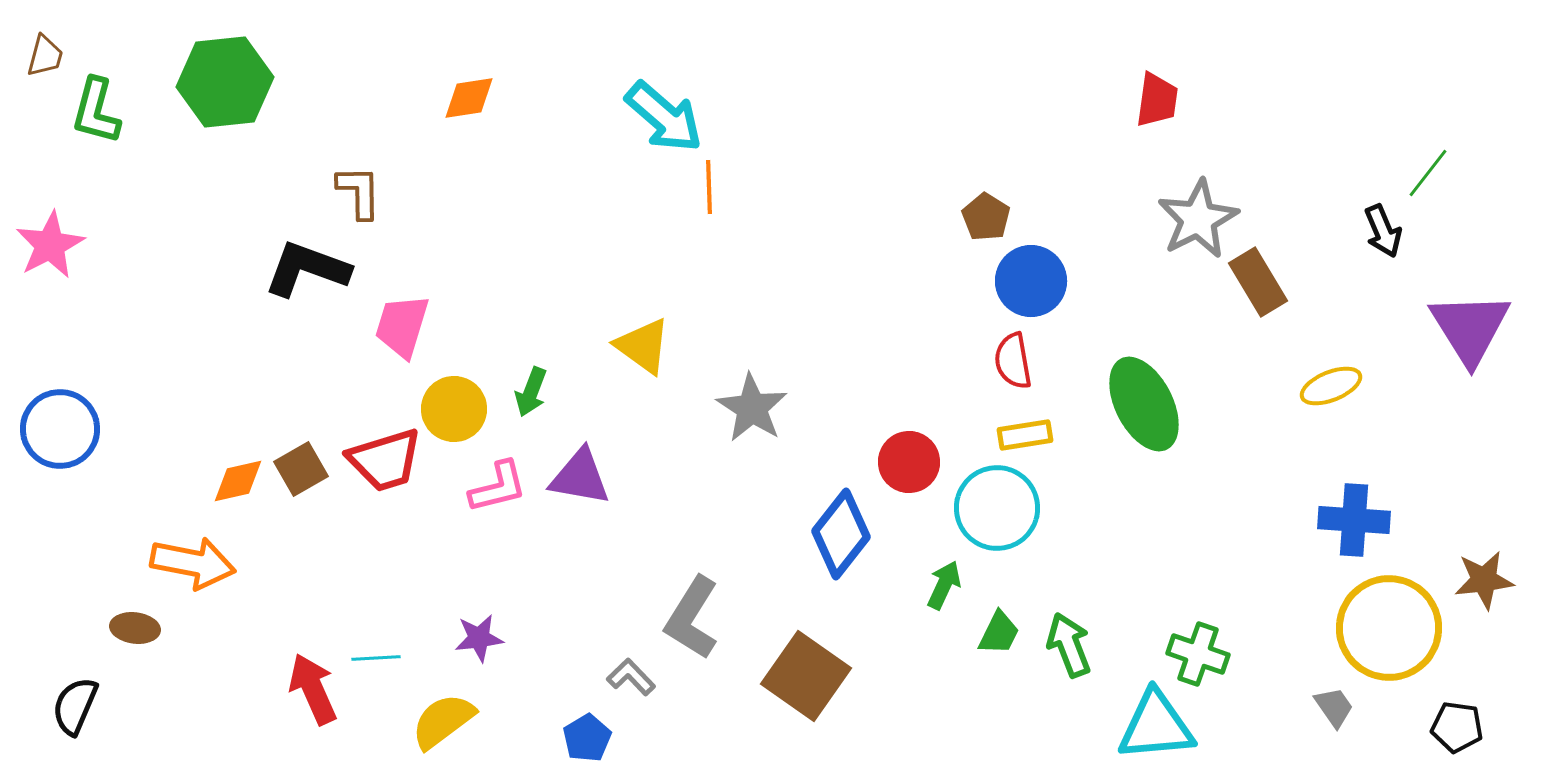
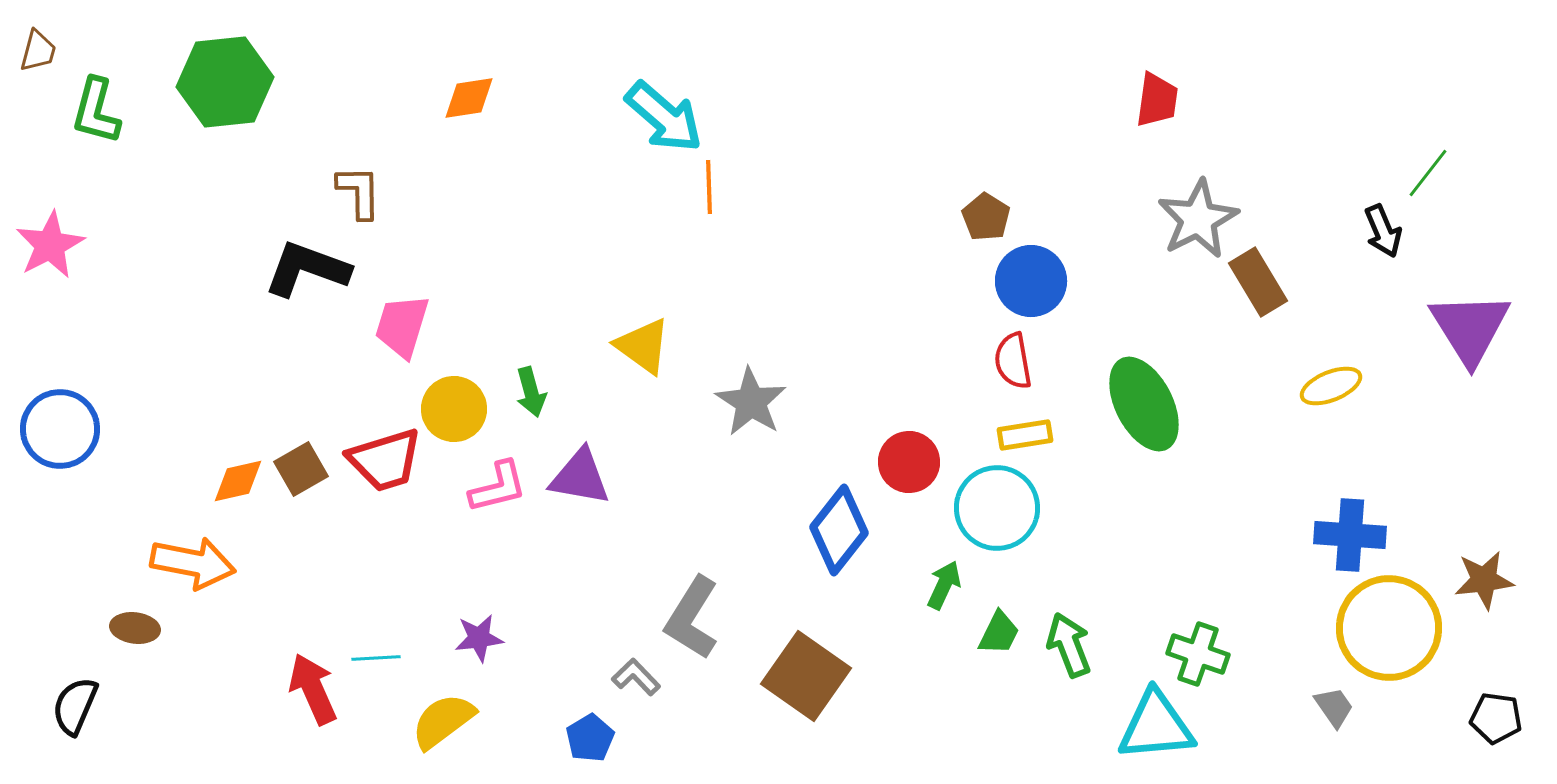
brown trapezoid at (45, 56): moved 7 px left, 5 px up
green arrow at (531, 392): rotated 36 degrees counterclockwise
gray star at (752, 408): moved 1 px left, 6 px up
blue cross at (1354, 520): moved 4 px left, 15 px down
blue diamond at (841, 534): moved 2 px left, 4 px up
gray L-shape at (631, 677): moved 5 px right
black pentagon at (1457, 727): moved 39 px right, 9 px up
blue pentagon at (587, 738): moved 3 px right
